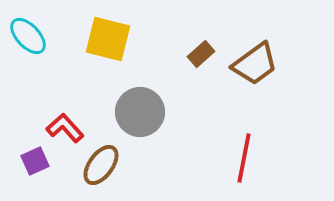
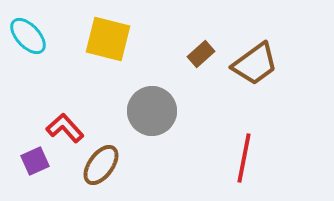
gray circle: moved 12 px right, 1 px up
